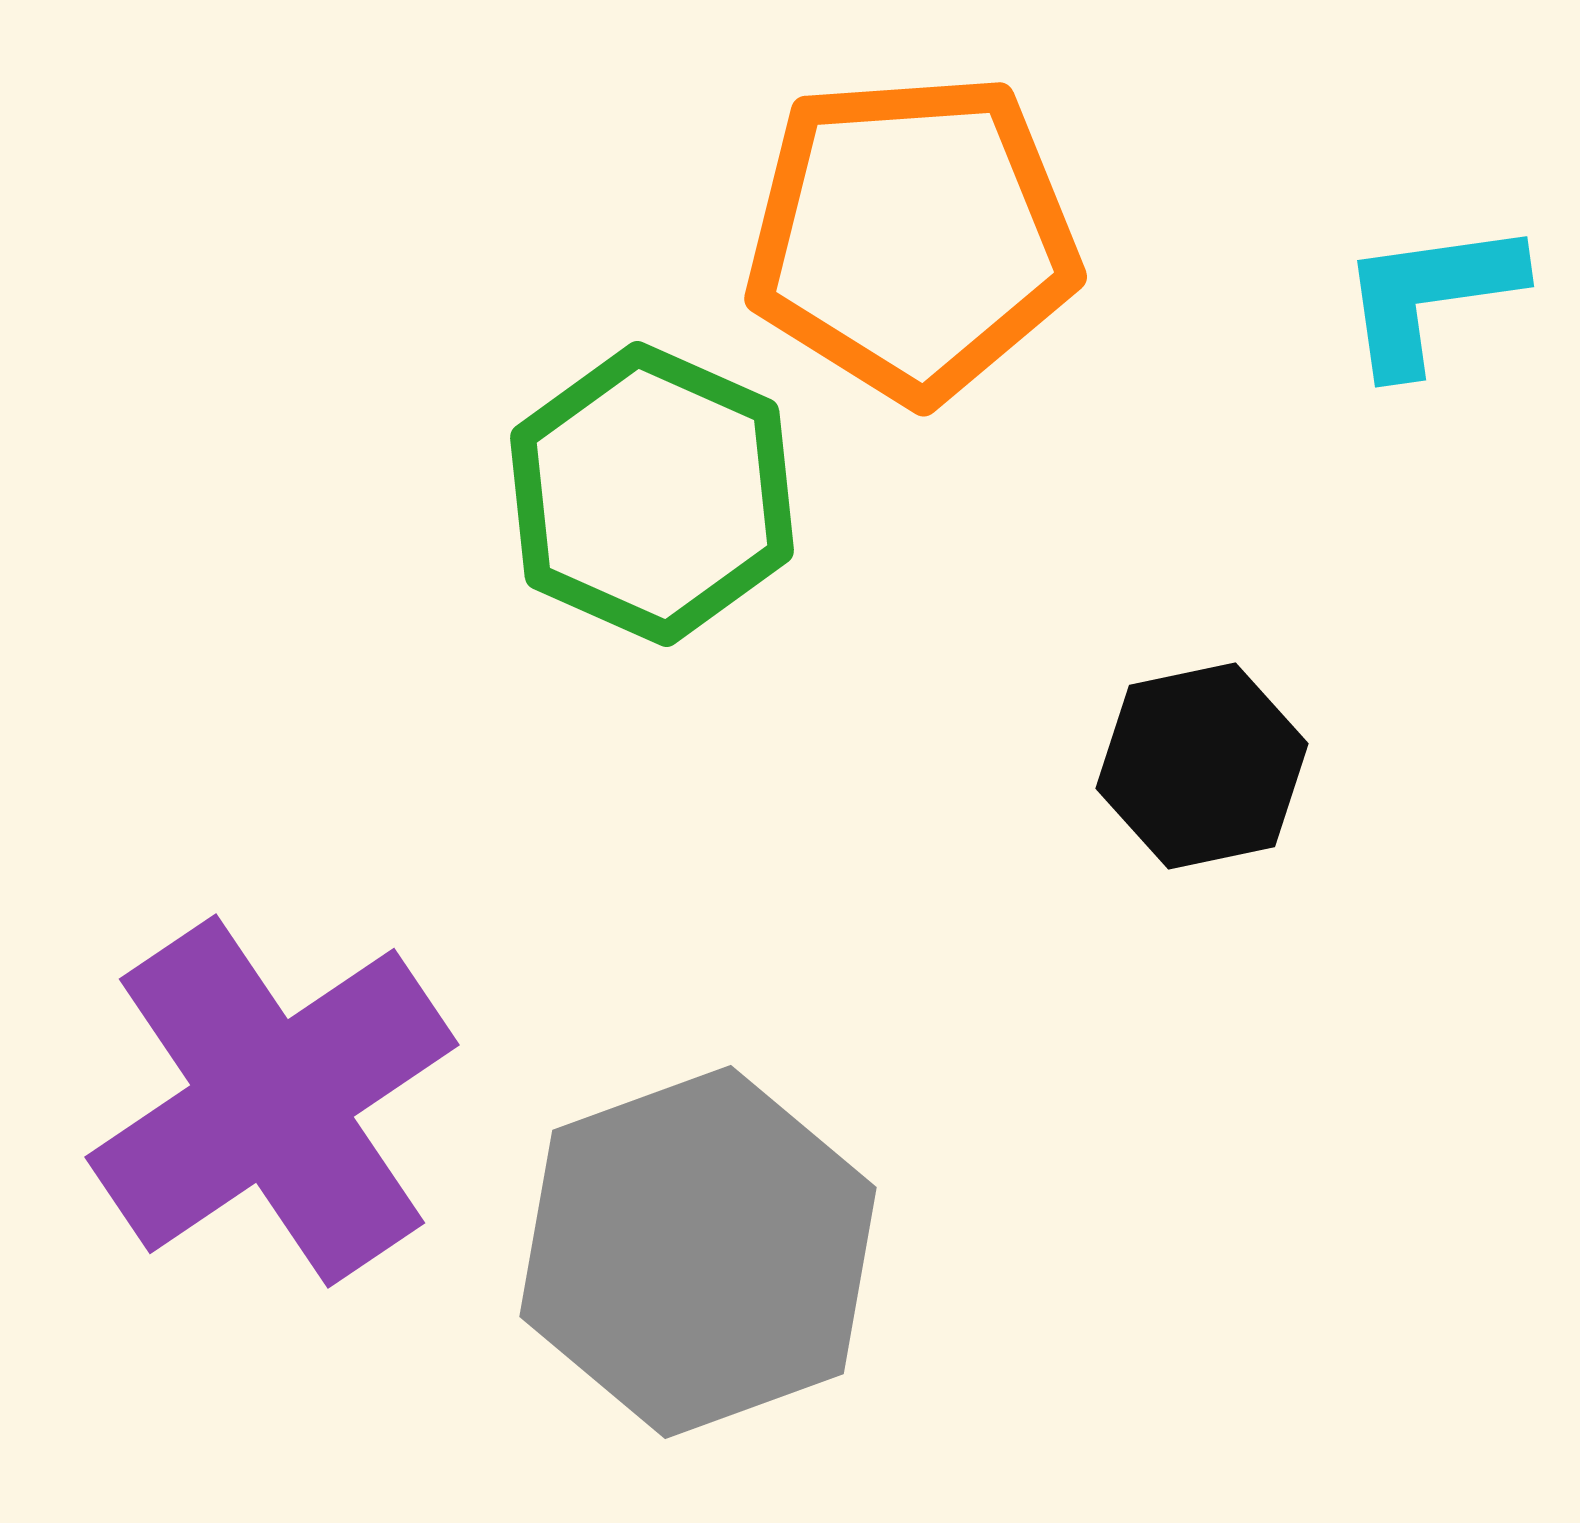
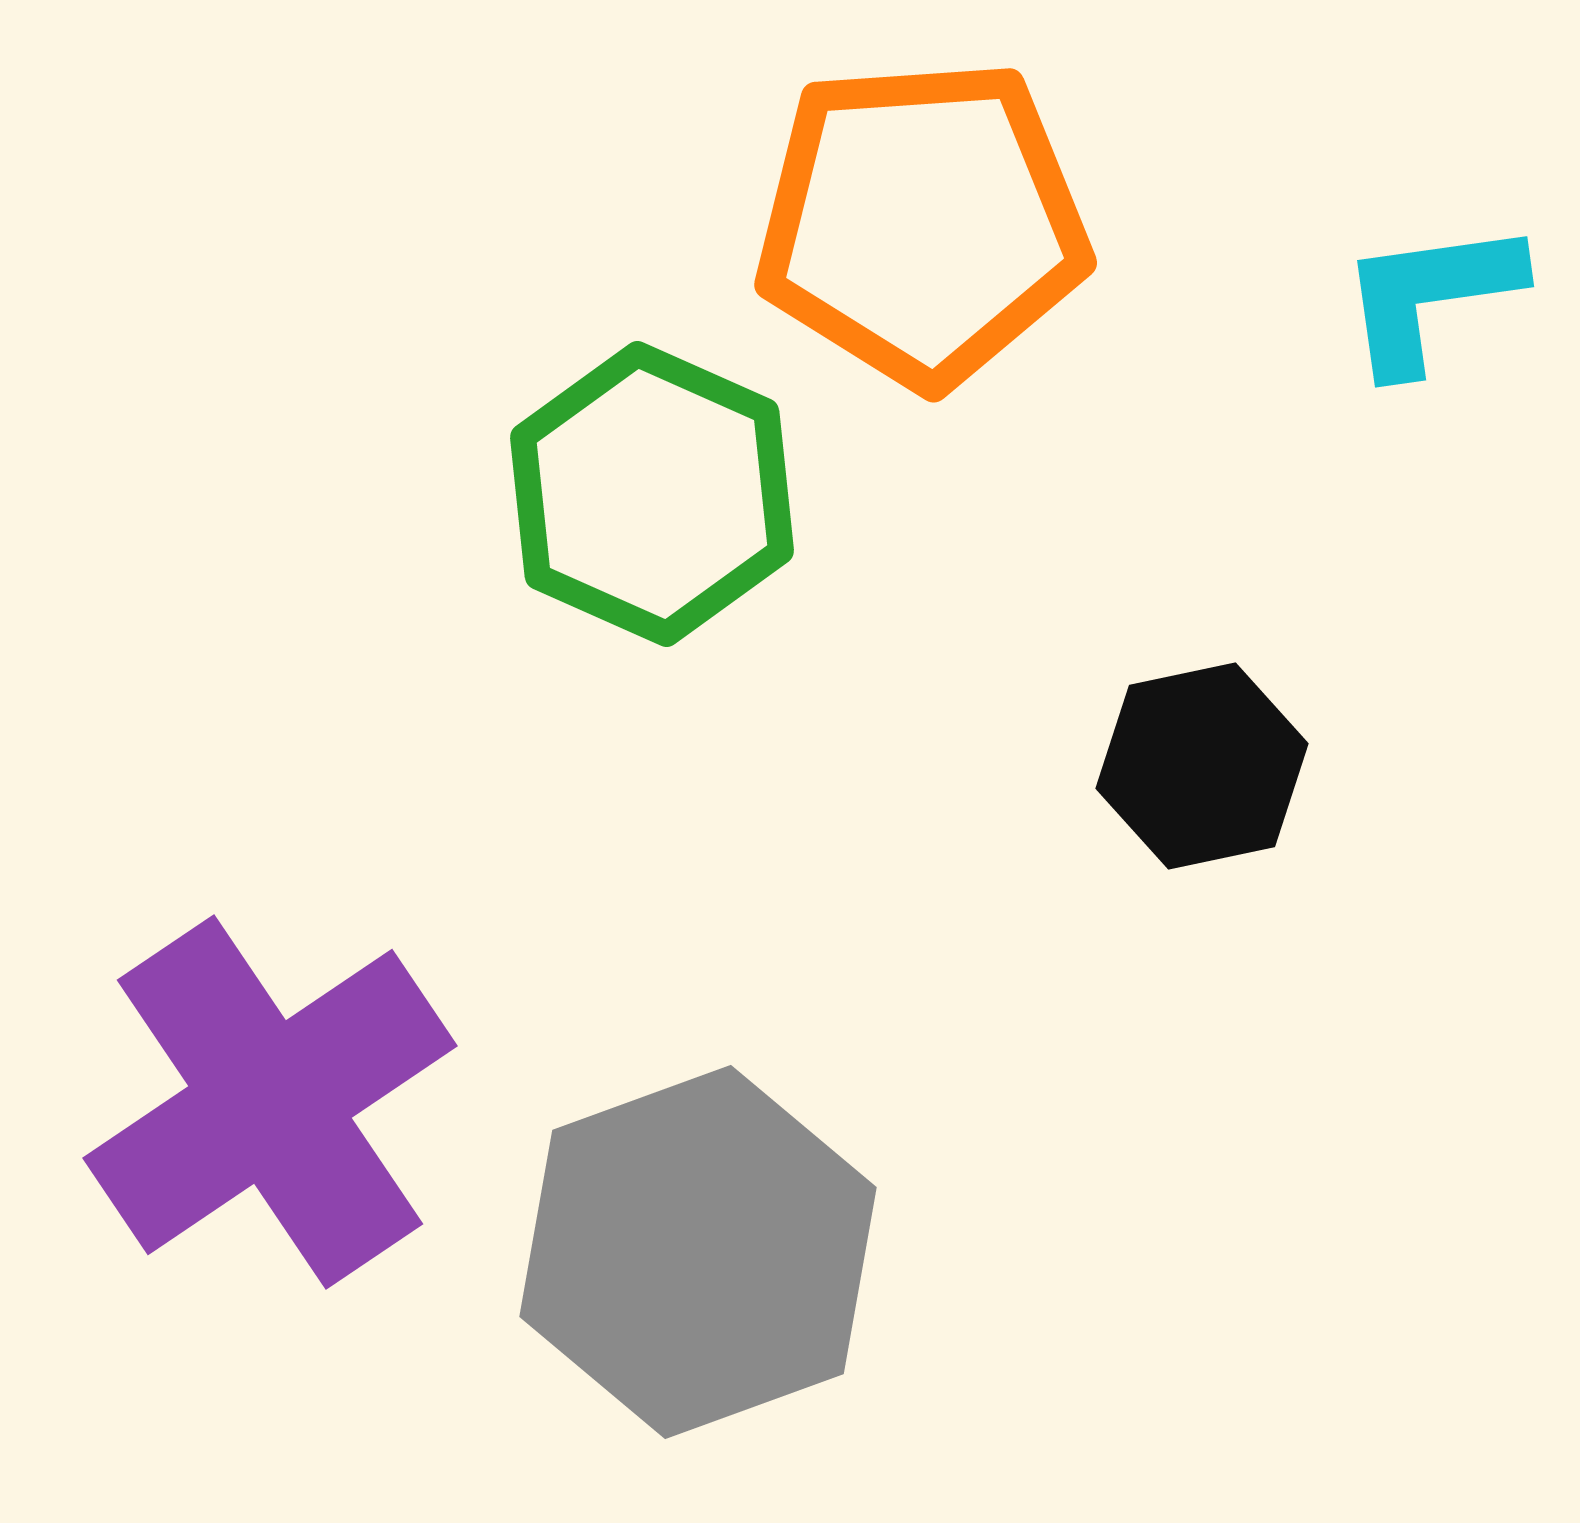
orange pentagon: moved 10 px right, 14 px up
purple cross: moved 2 px left, 1 px down
